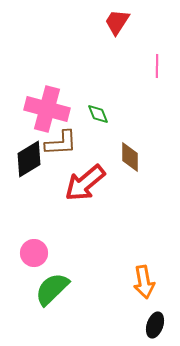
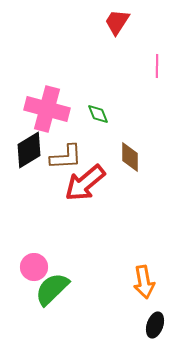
brown L-shape: moved 5 px right, 14 px down
black diamond: moved 9 px up
pink circle: moved 14 px down
